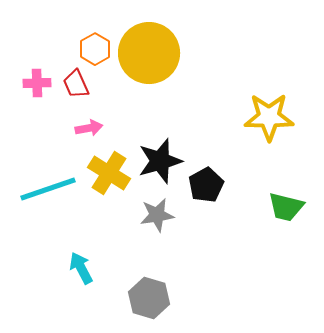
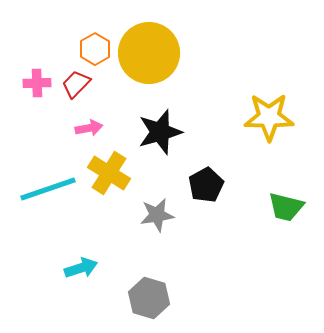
red trapezoid: rotated 68 degrees clockwise
black star: moved 29 px up
cyan arrow: rotated 100 degrees clockwise
